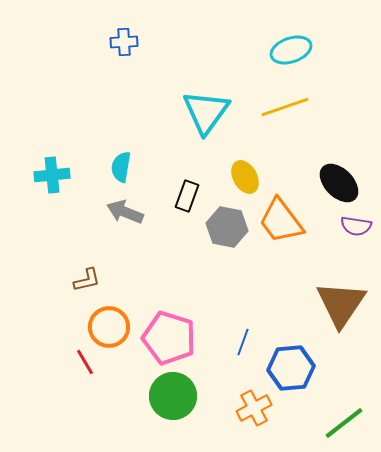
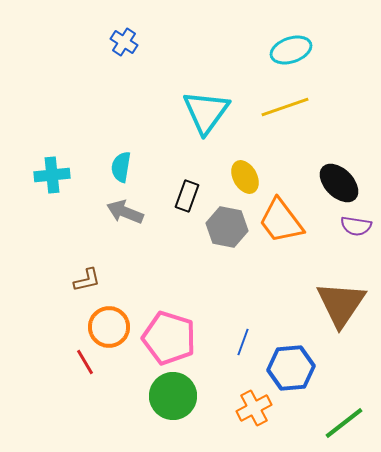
blue cross: rotated 36 degrees clockwise
